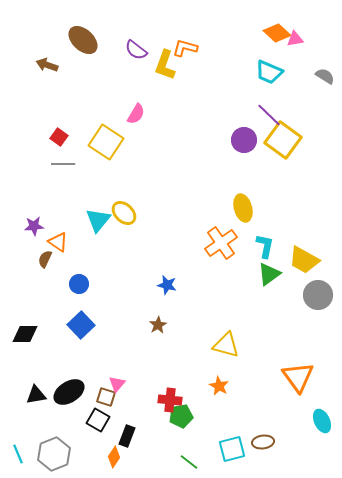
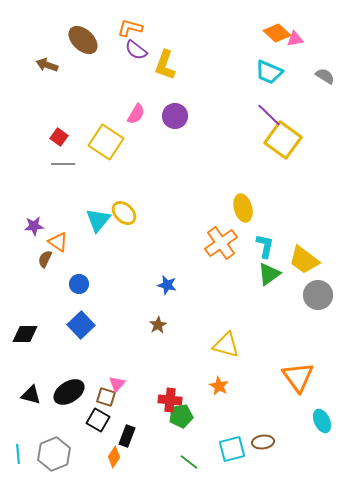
orange L-shape at (185, 48): moved 55 px left, 20 px up
purple circle at (244, 140): moved 69 px left, 24 px up
yellow trapezoid at (304, 260): rotated 8 degrees clockwise
black triangle at (36, 395): moved 5 px left; rotated 25 degrees clockwise
cyan line at (18, 454): rotated 18 degrees clockwise
